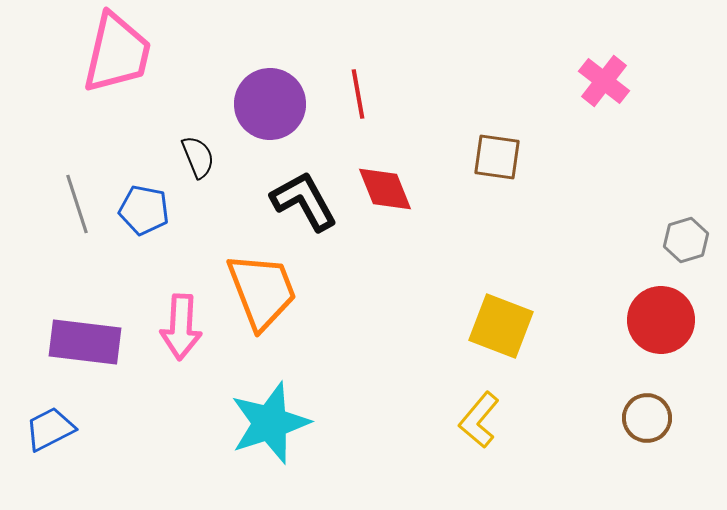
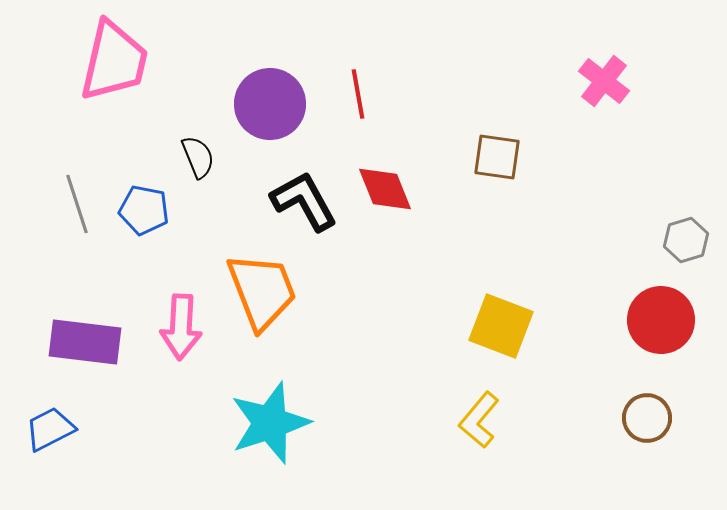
pink trapezoid: moved 3 px left, 8 px down
